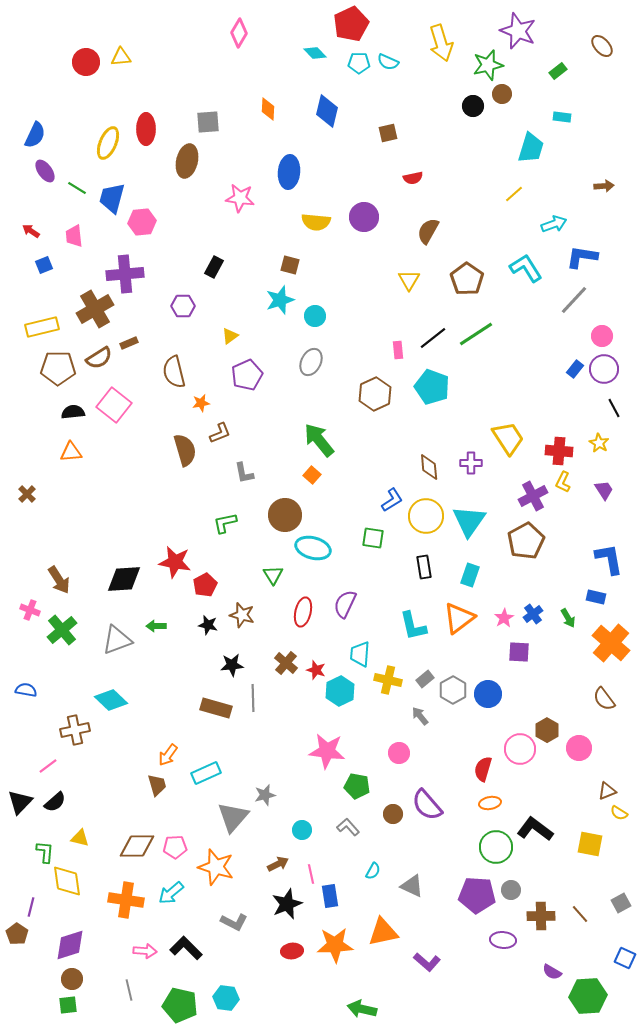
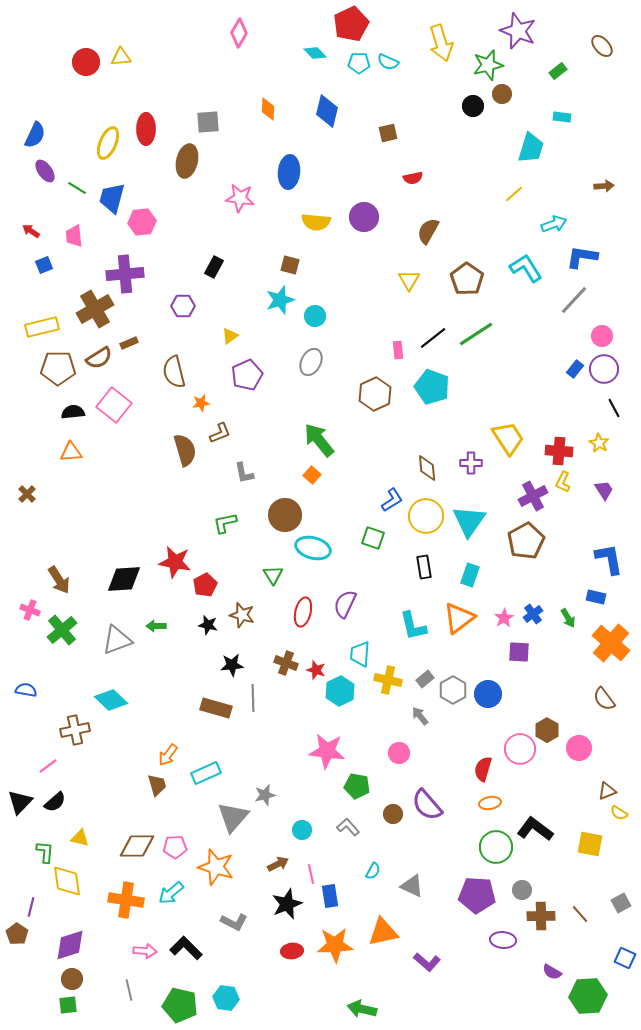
brown diamond at (429, 467): moved 2 px left, 1 px down
green square at (373, 538): rotated 10 degrees clockwise
brown cross at (286, 663): rotated 20 degrees counterclockwise
gray circle at (511, 890): moved 11 px right
